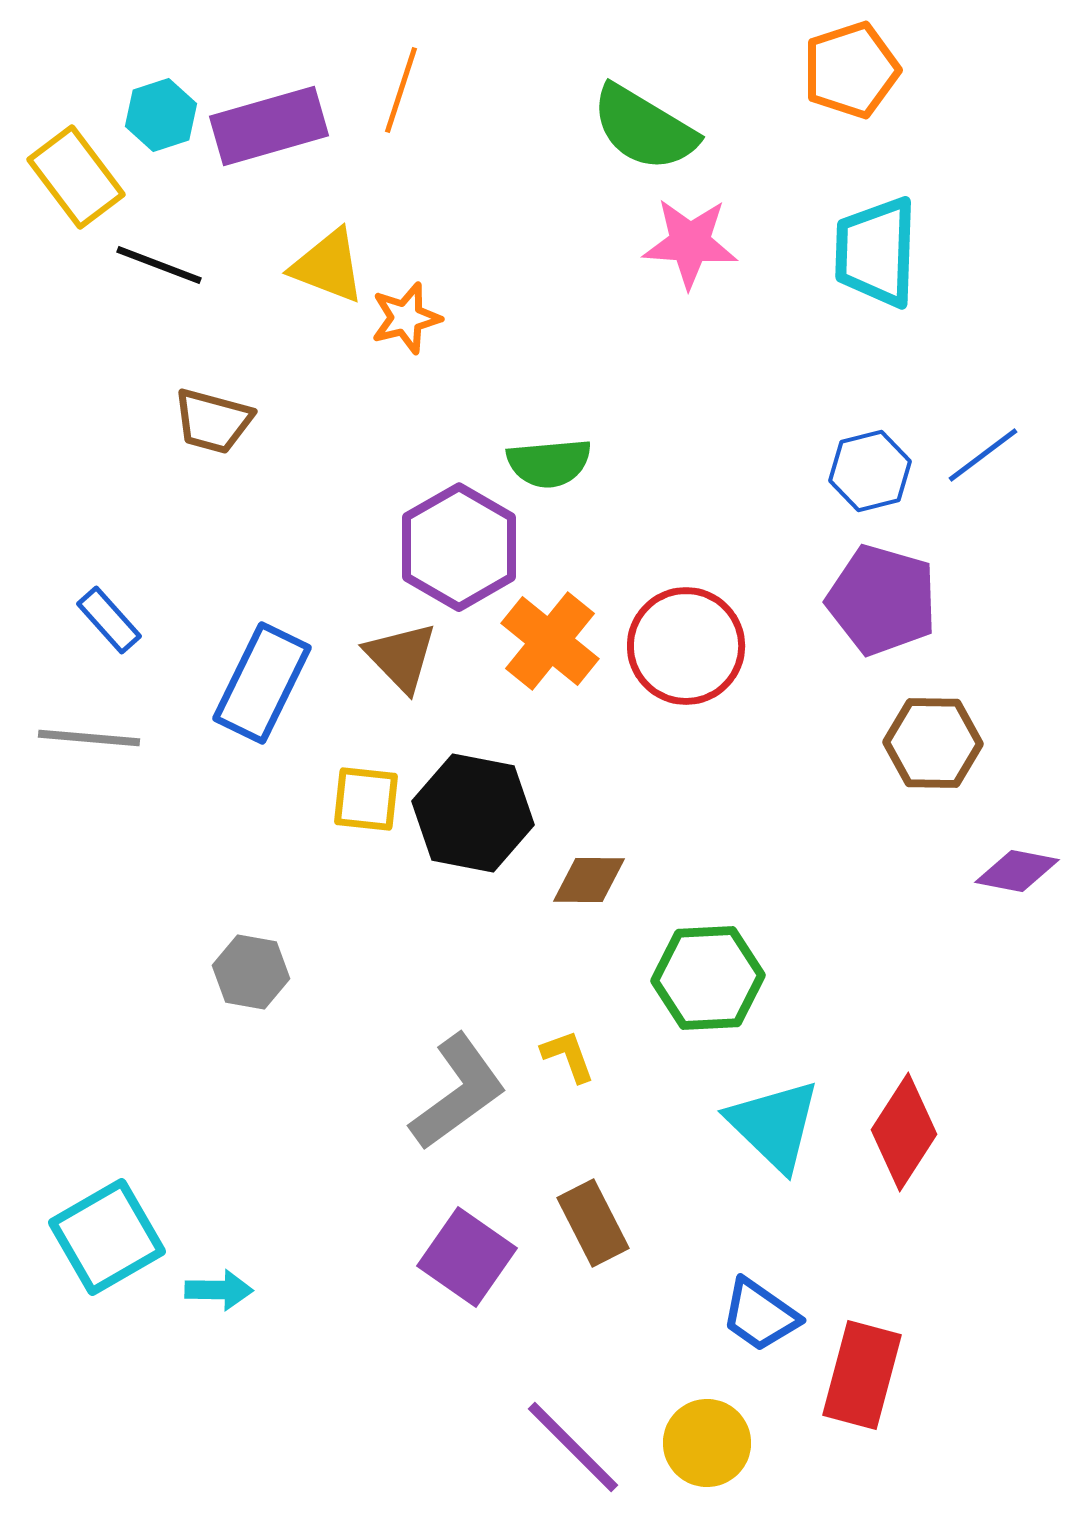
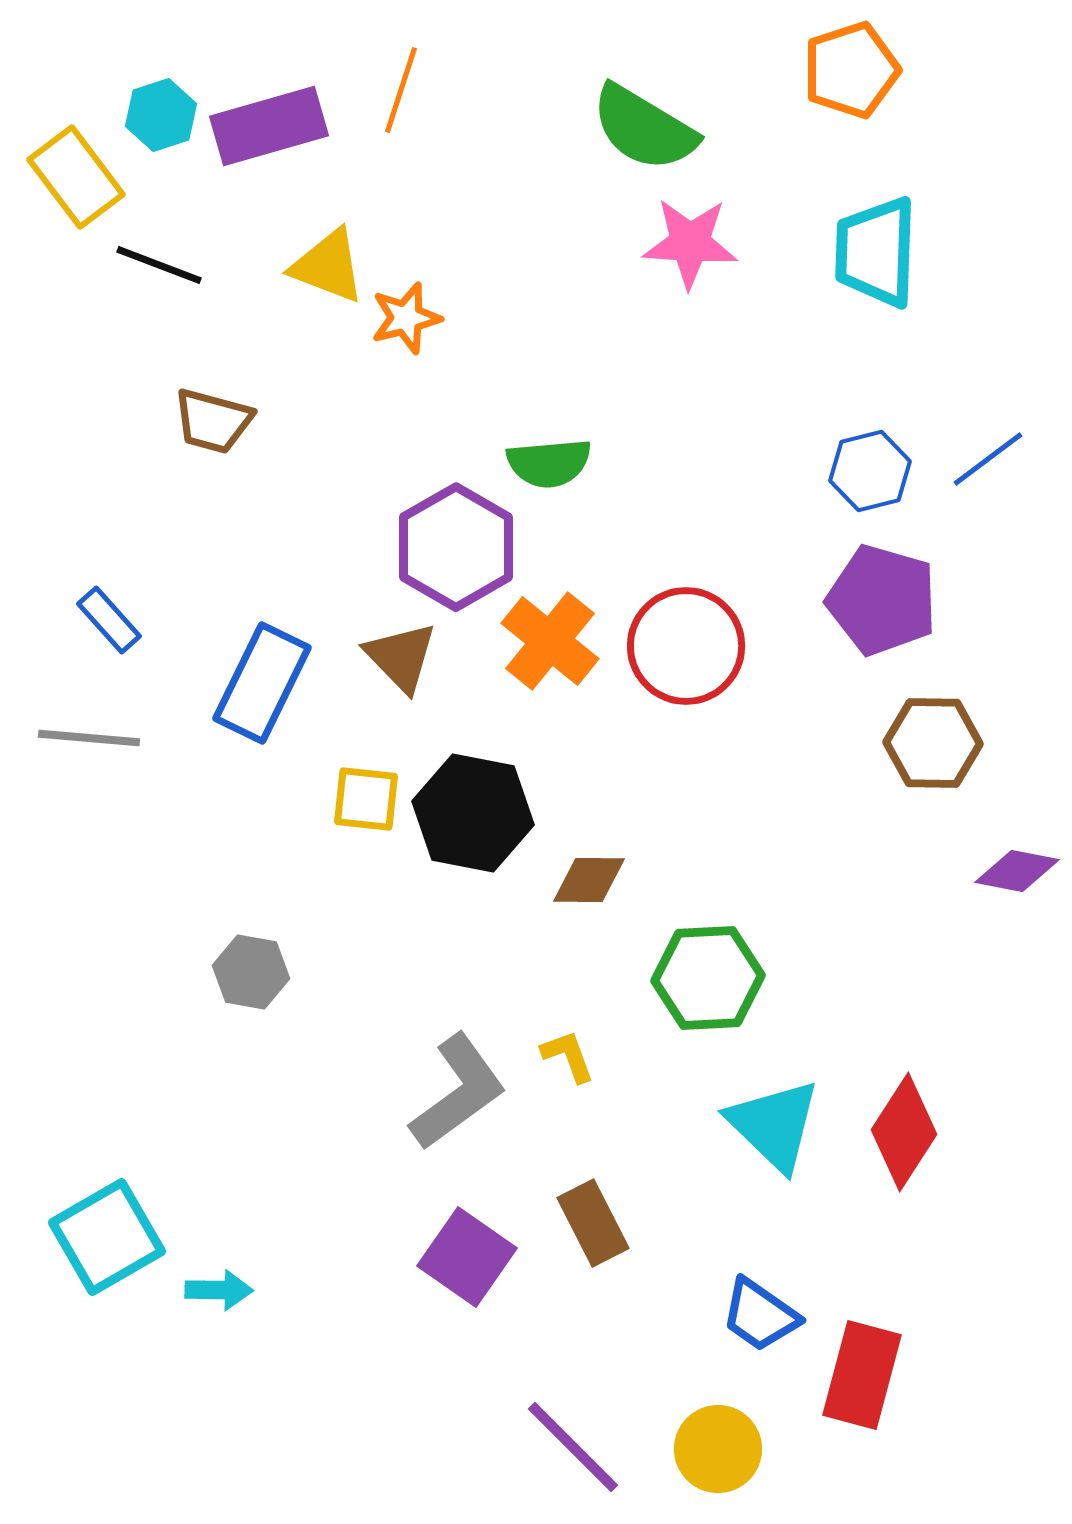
blue line at (983, 455): moved 5 px right, 4 px down
purple hexagon at (459, 547): moved 3 px left
yellow circle at (707, 1443): moved 11 px right, 6 px down
